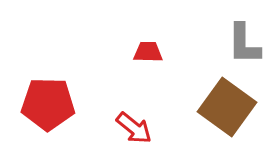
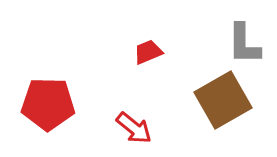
red trapezoid: rotated 24 degrees counterclockwise
brown square: moved 4 px left, 7 px up; rotated 24 degrees clockwise
